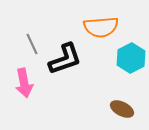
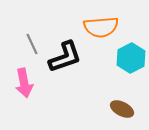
black L-shape: moved 2 px up
